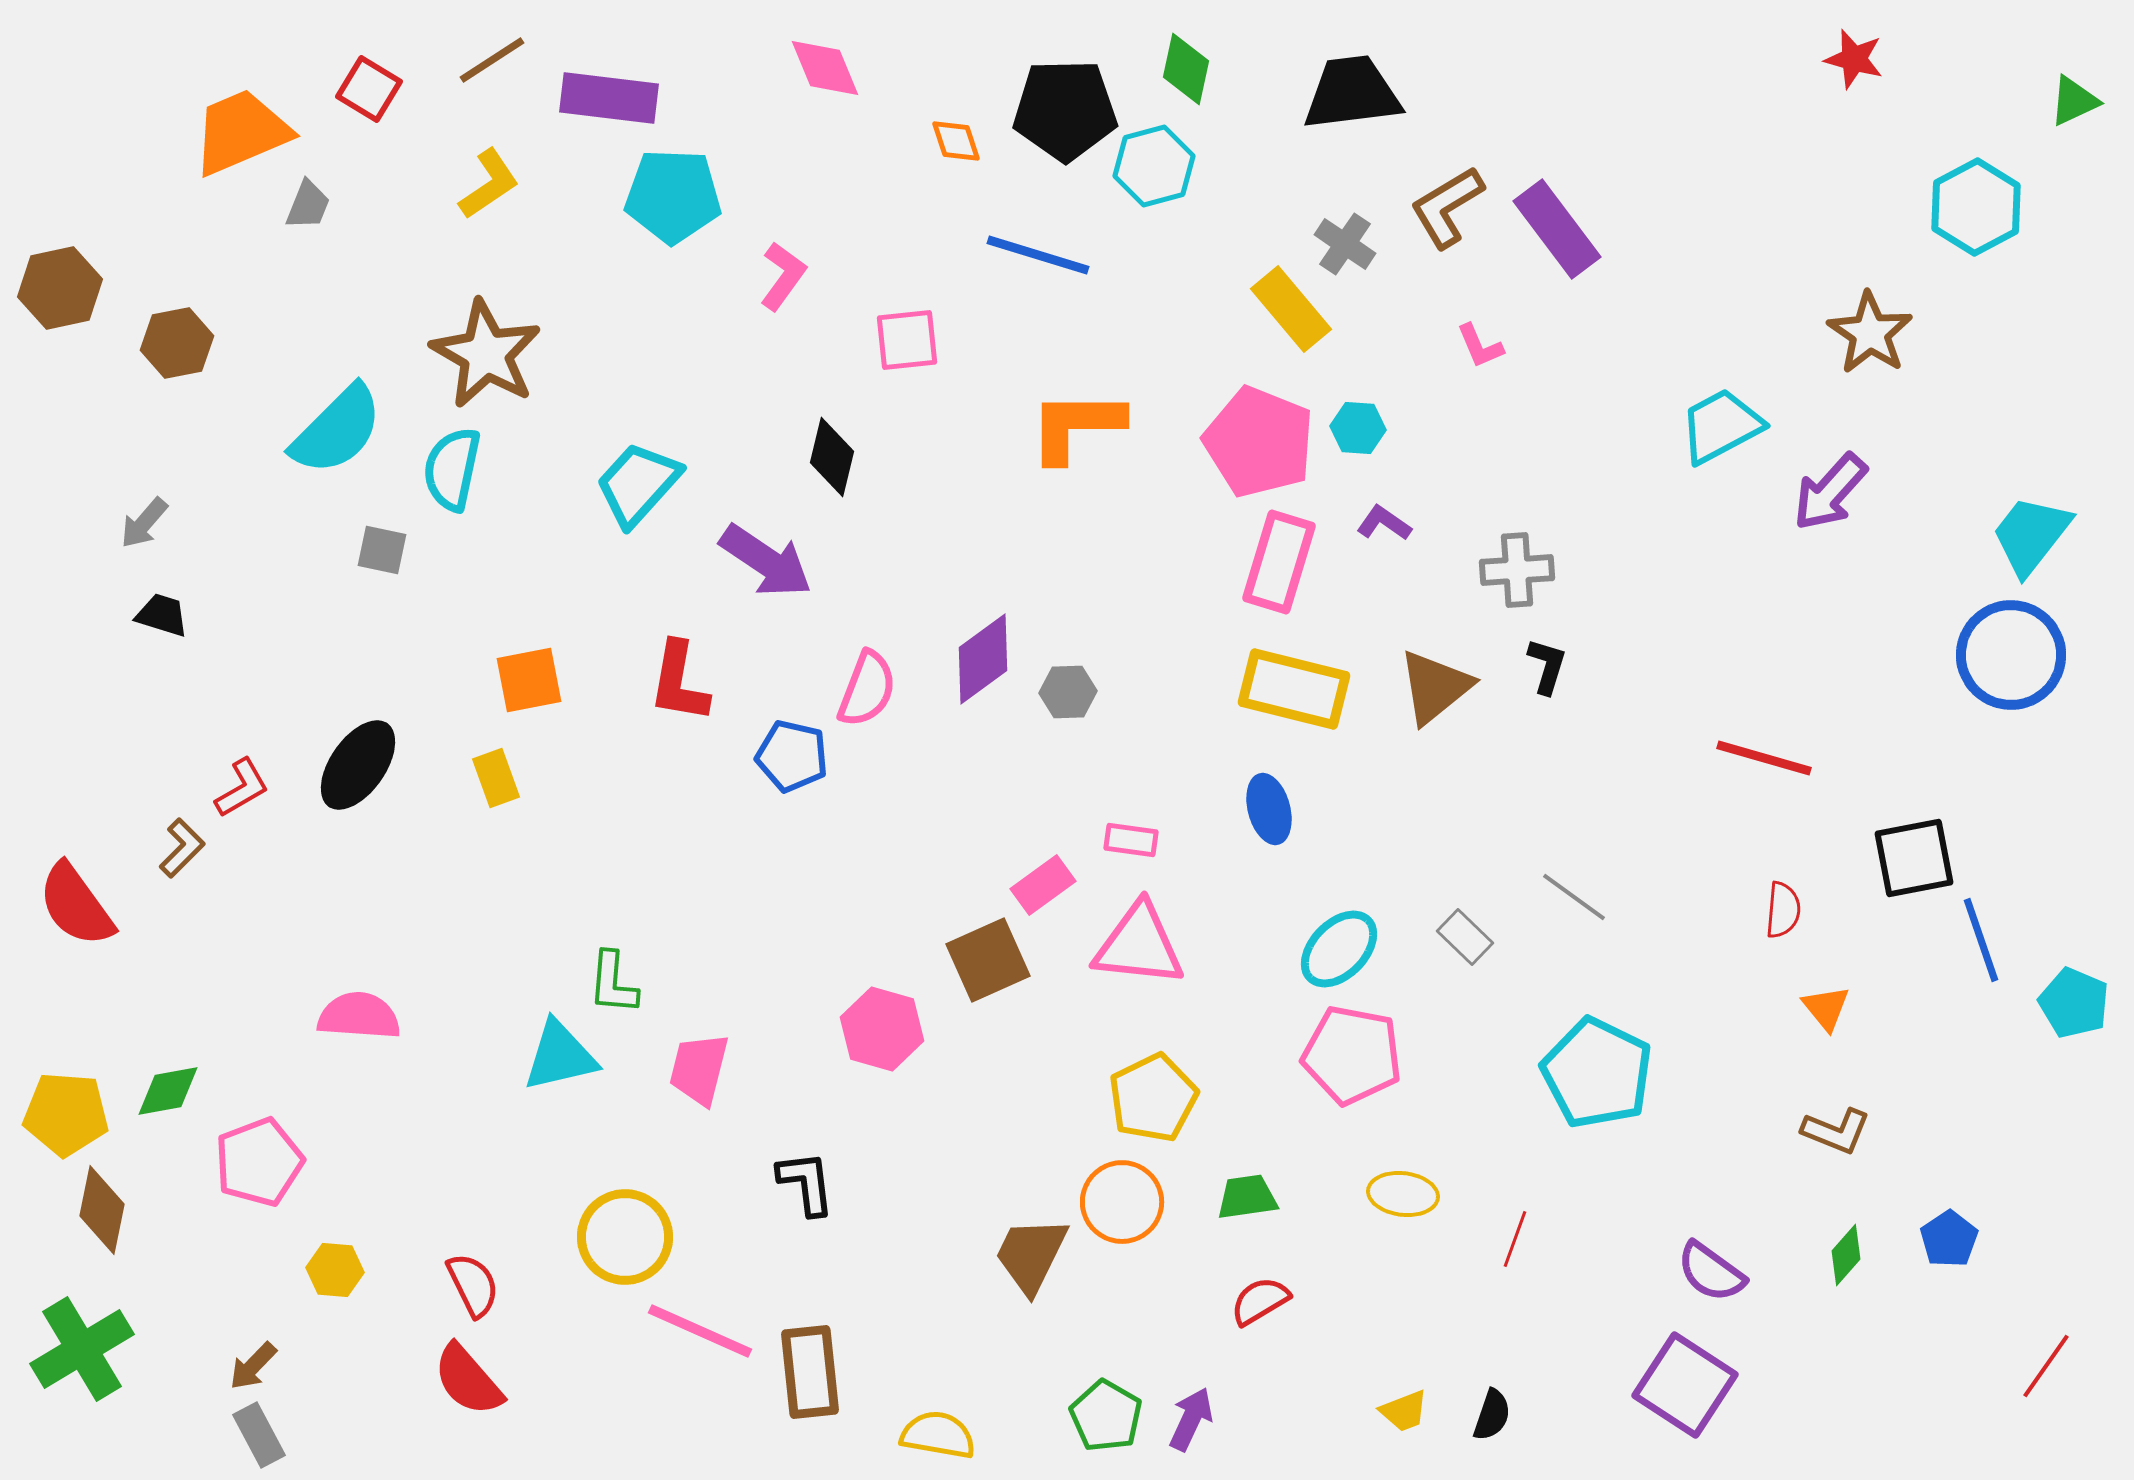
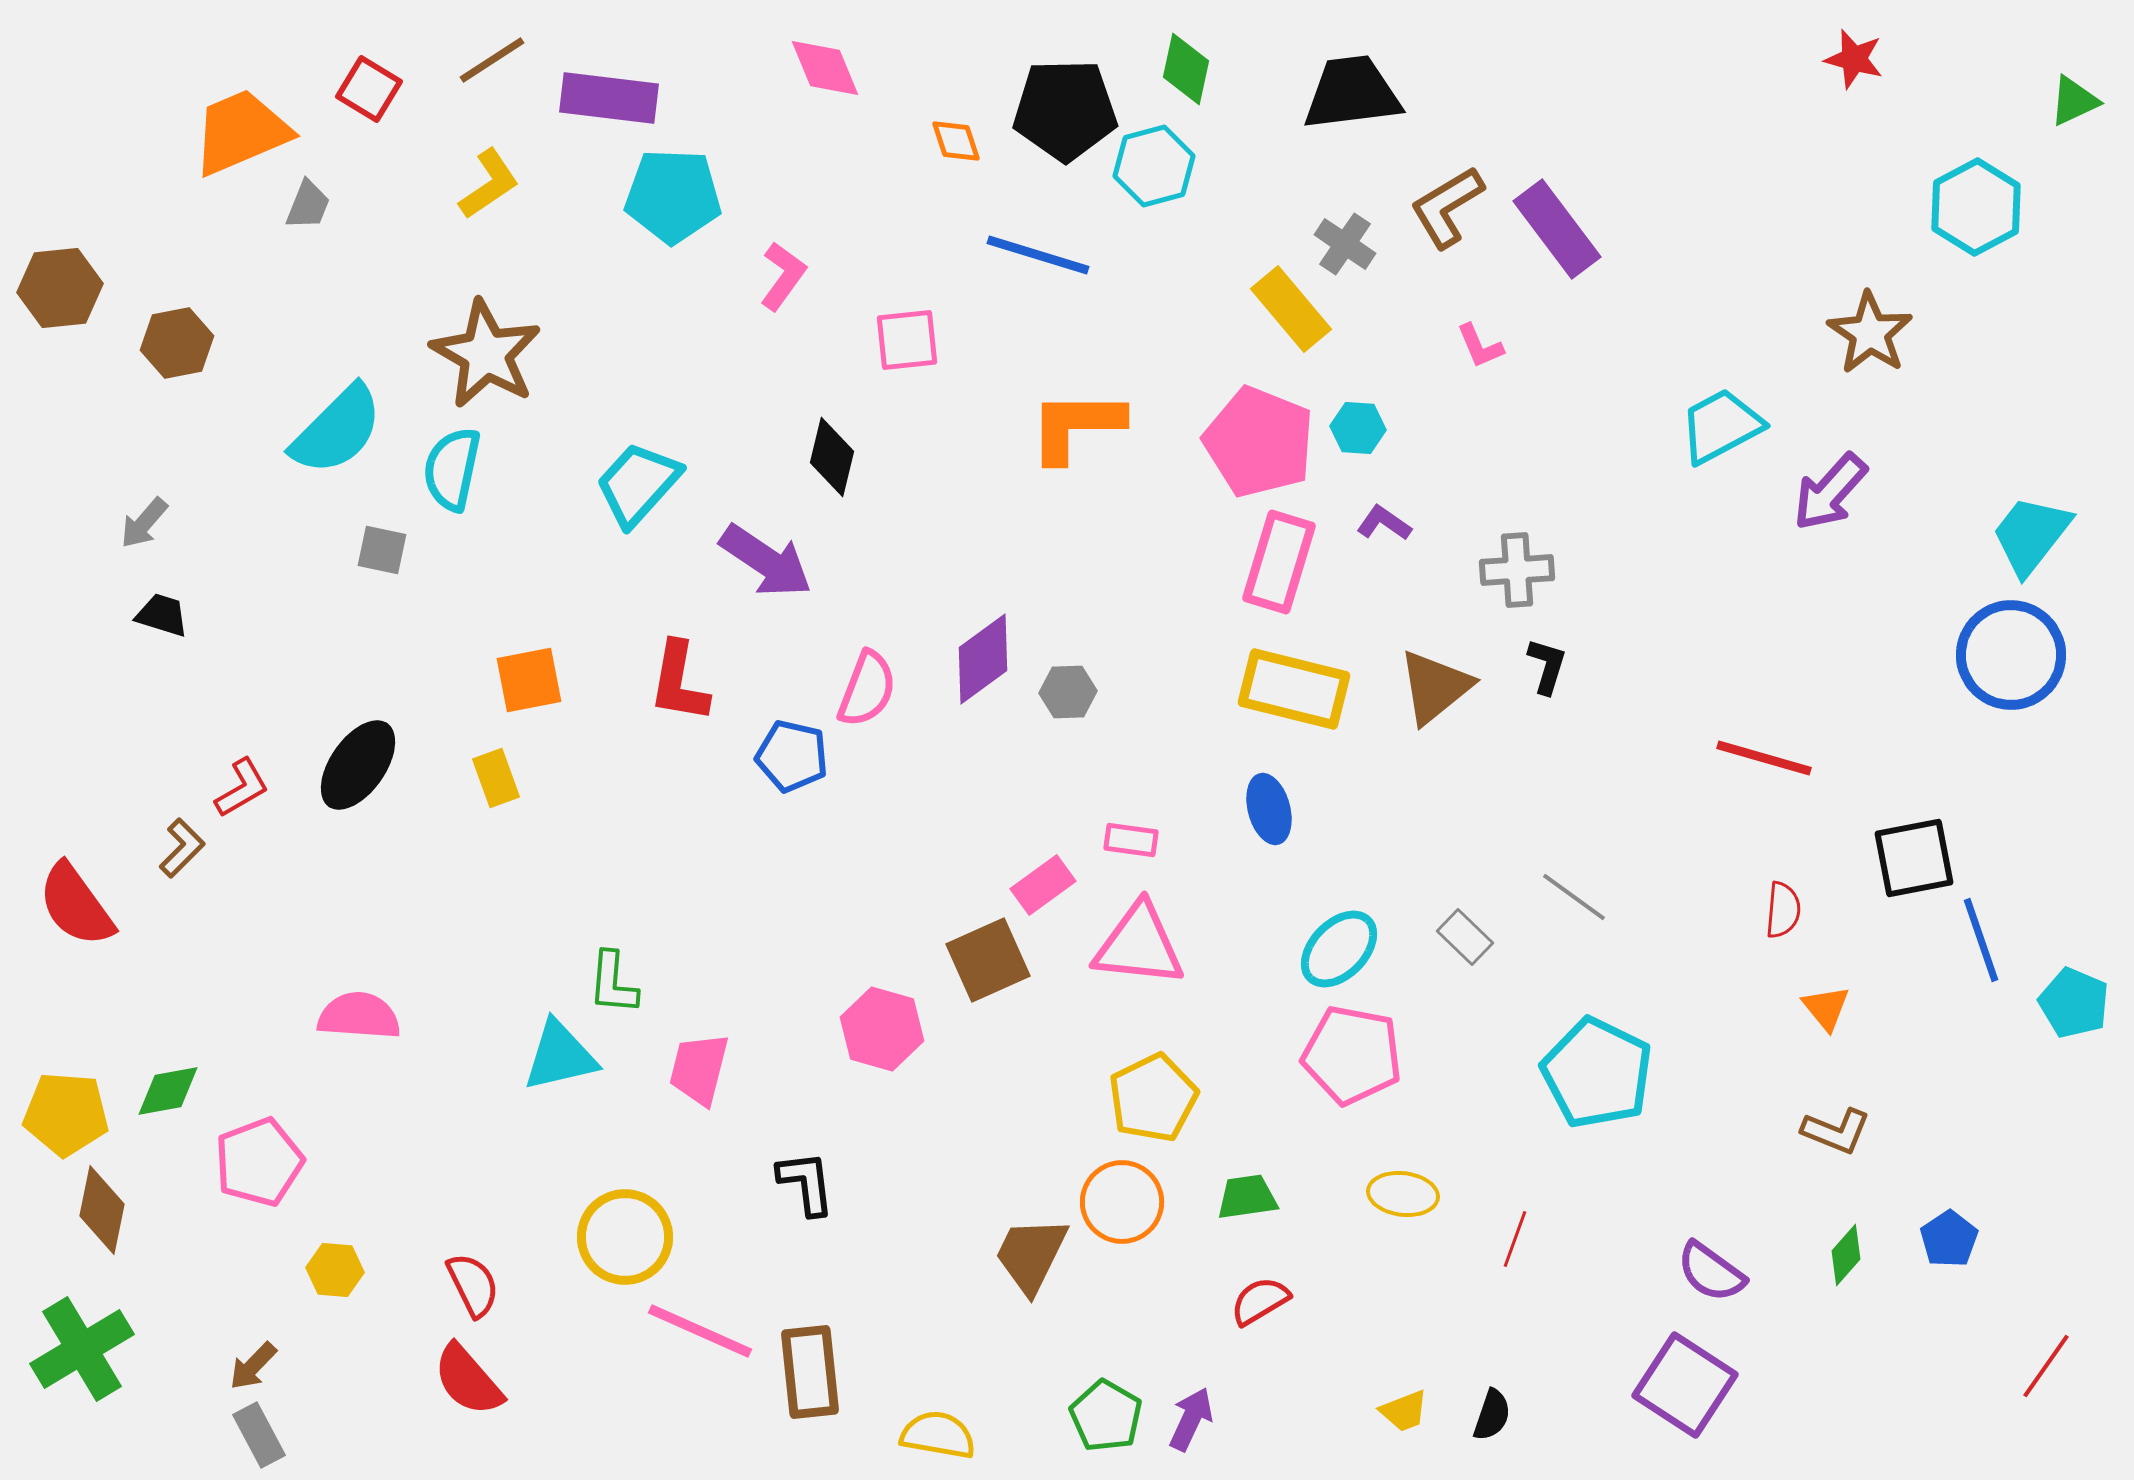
brown hexagon at (60, 288): rotated 6 degrees clockwise
